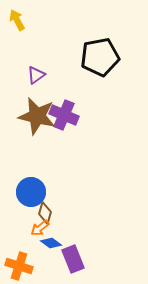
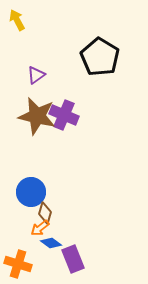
black pentagon: rotated 30 degrees counterclockwise
orange cross: moved 1 px left, 2 px up
